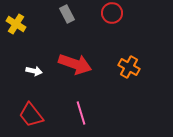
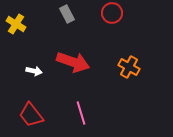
red arrow: moved 2 px left, 2 px up
